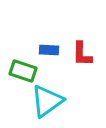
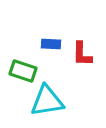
blue rectangle: moved 2 px right, 6 px up
cyan triangle: rotated 27 degrees clockwise
